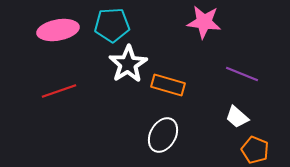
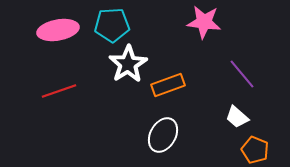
purple line: rotated 28 degrees clockwise
orange rectangle: rotated 36 degrees counterclockwise
